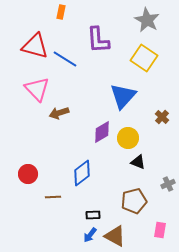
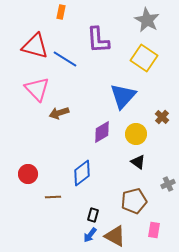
yellow circle: moved 8 px right, 4 px up
black triangle: rotated 14 degrees clockwise
black rectangle: rotated 72 degrees counterclockwise
pink rectangle: moved 6 px left
